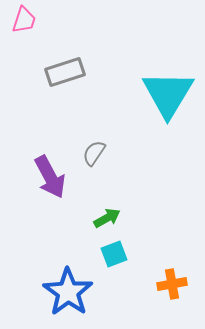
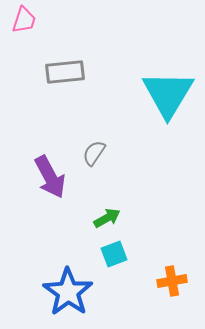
gray rectangle: rotated 12 degrees clockwise
orange cross: moved 3 px up
